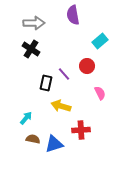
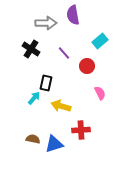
gray arrow: moved 12 px right
purple line: moved 21 px up
cyan arrow: moved 8 px right, 20 px up
